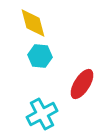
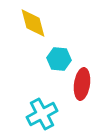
cyan hexagon: moved 19 px right, 3 px down
red ellipse: rotated 24 degrees counterclockwise
